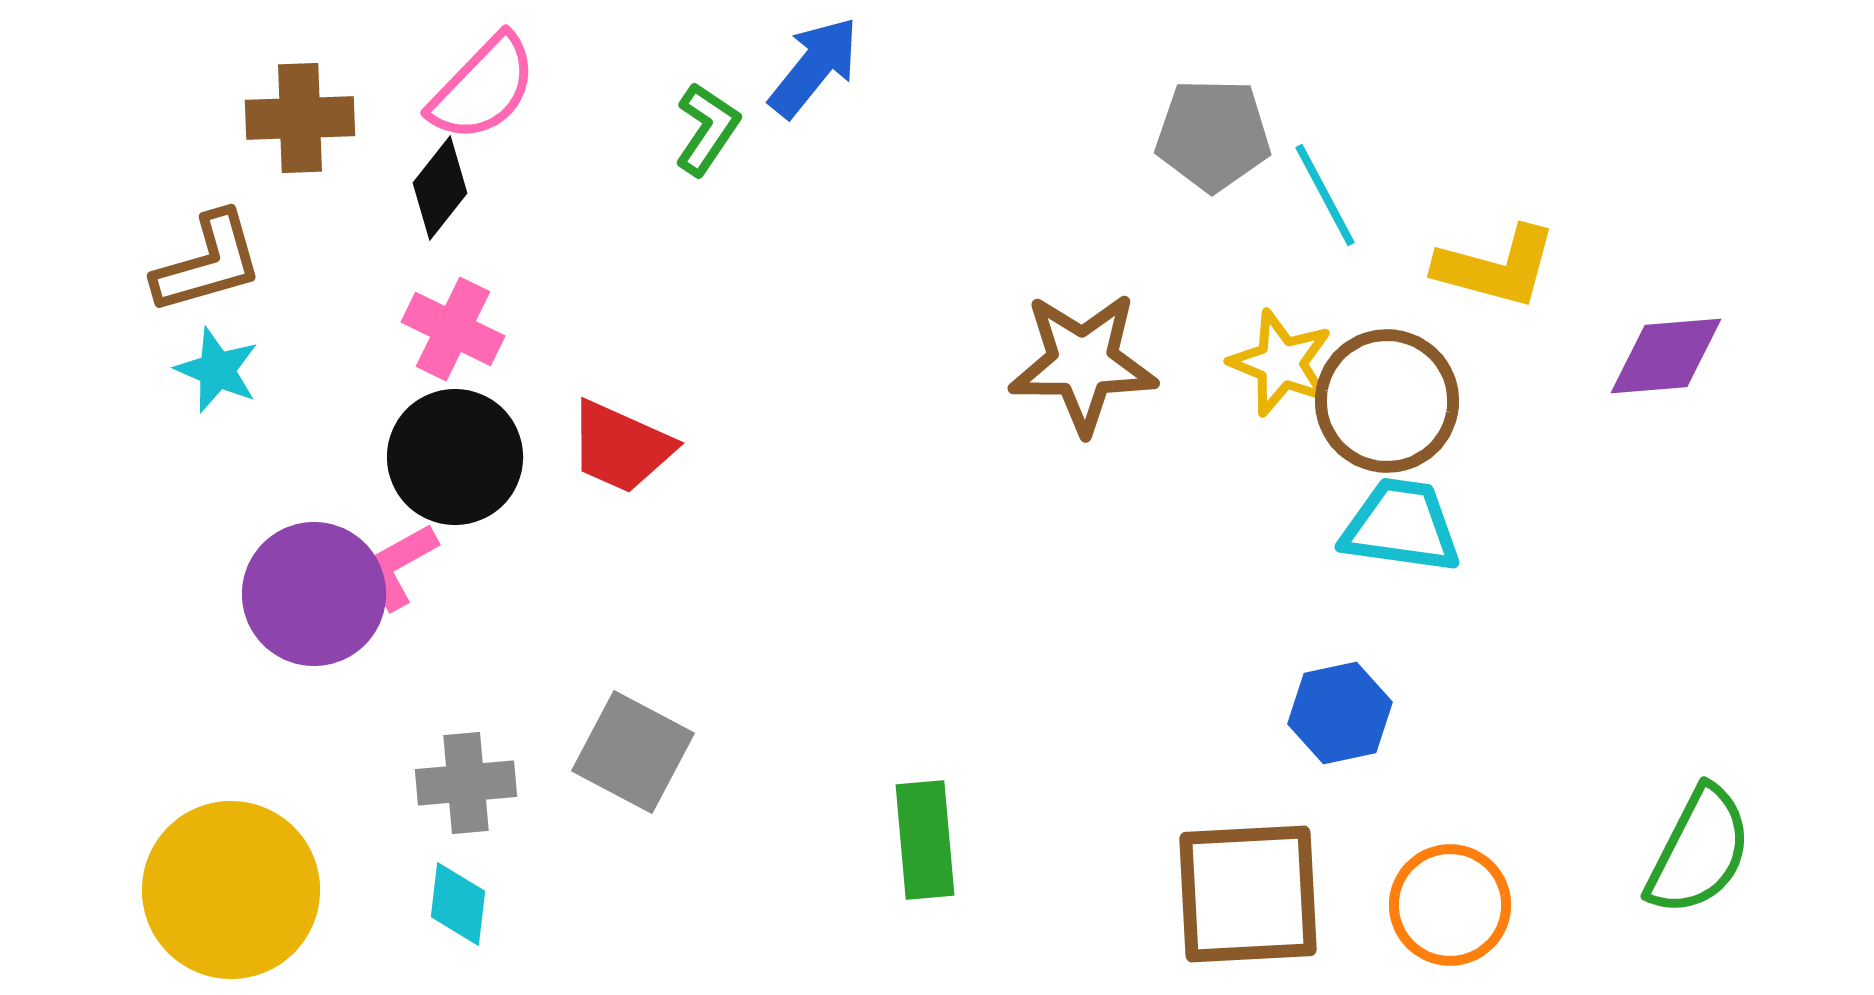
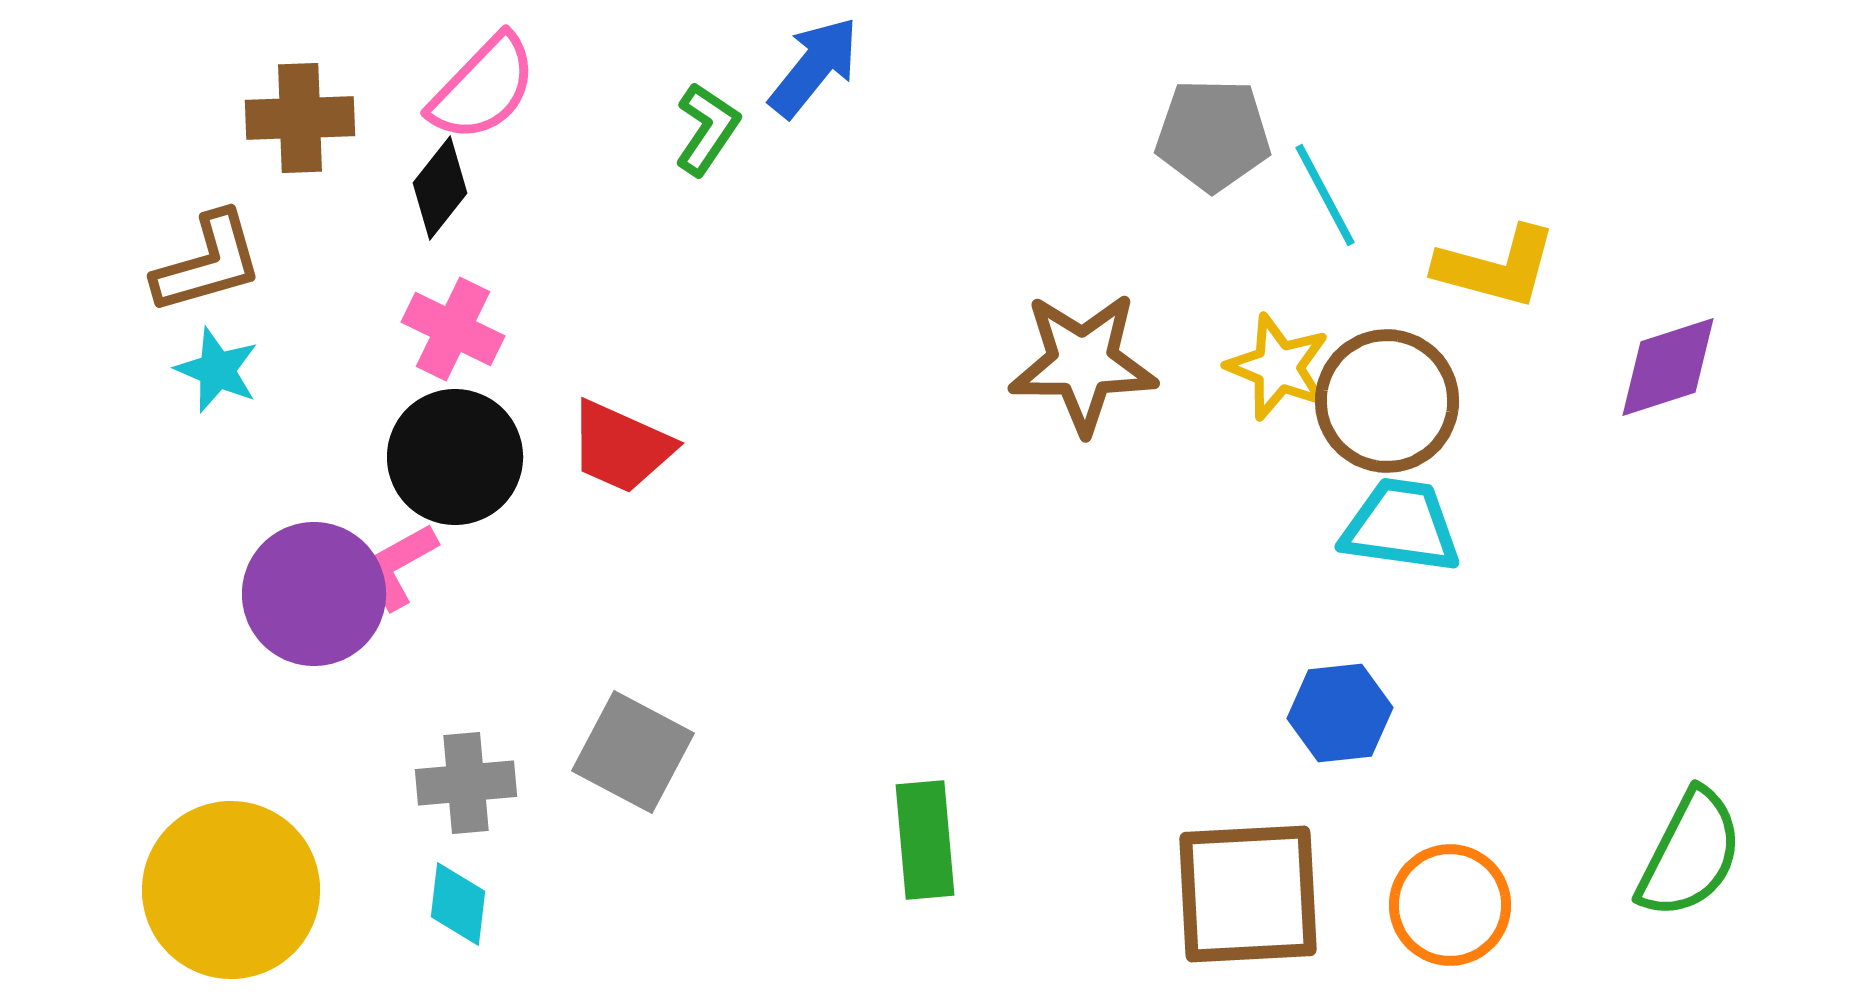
purple diamond: moved 2 px right, 11 px down; rotated 13 degrees counterclockwise
yellow star: moved 3 px left, 4 px down
blue hexagon: rotated 6 degrees clockwise
green semicircle: moved 9 px left, 3 px down
